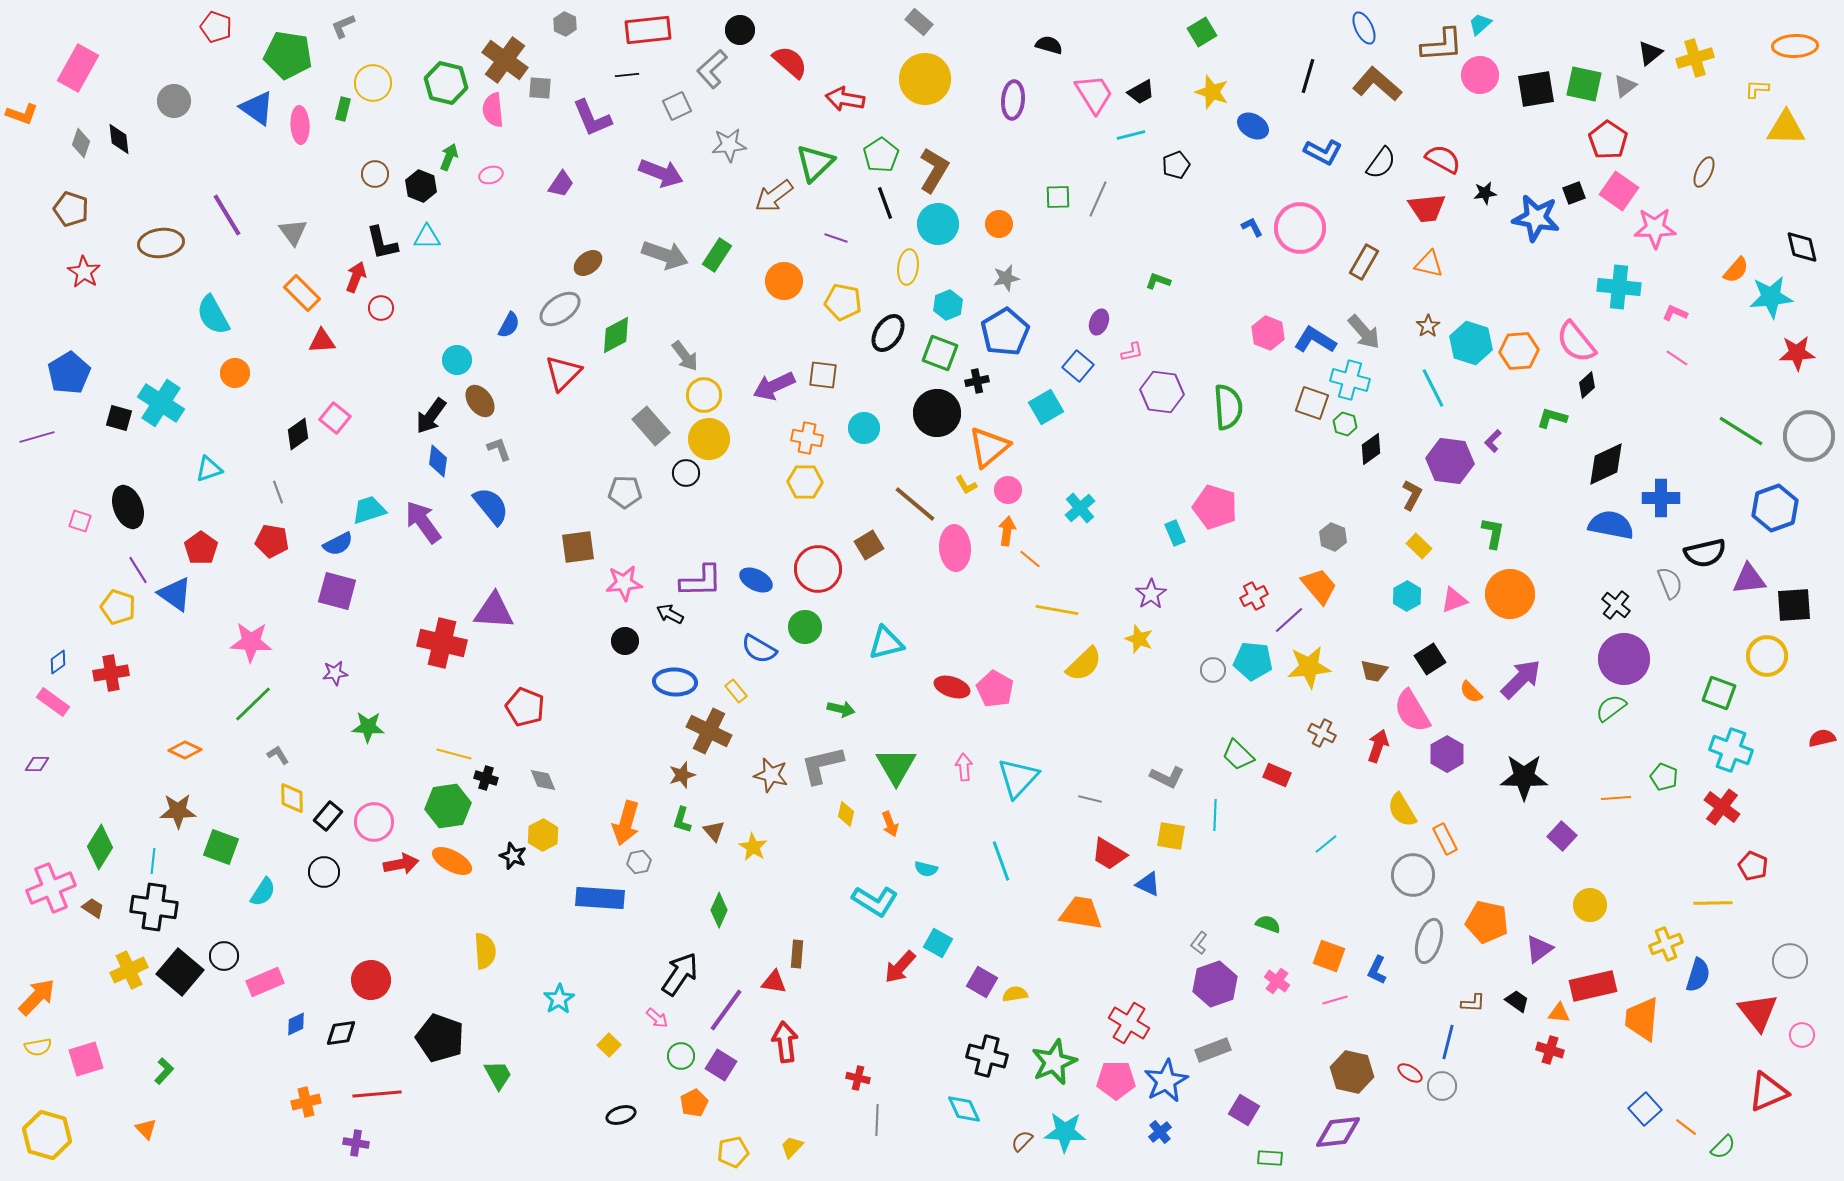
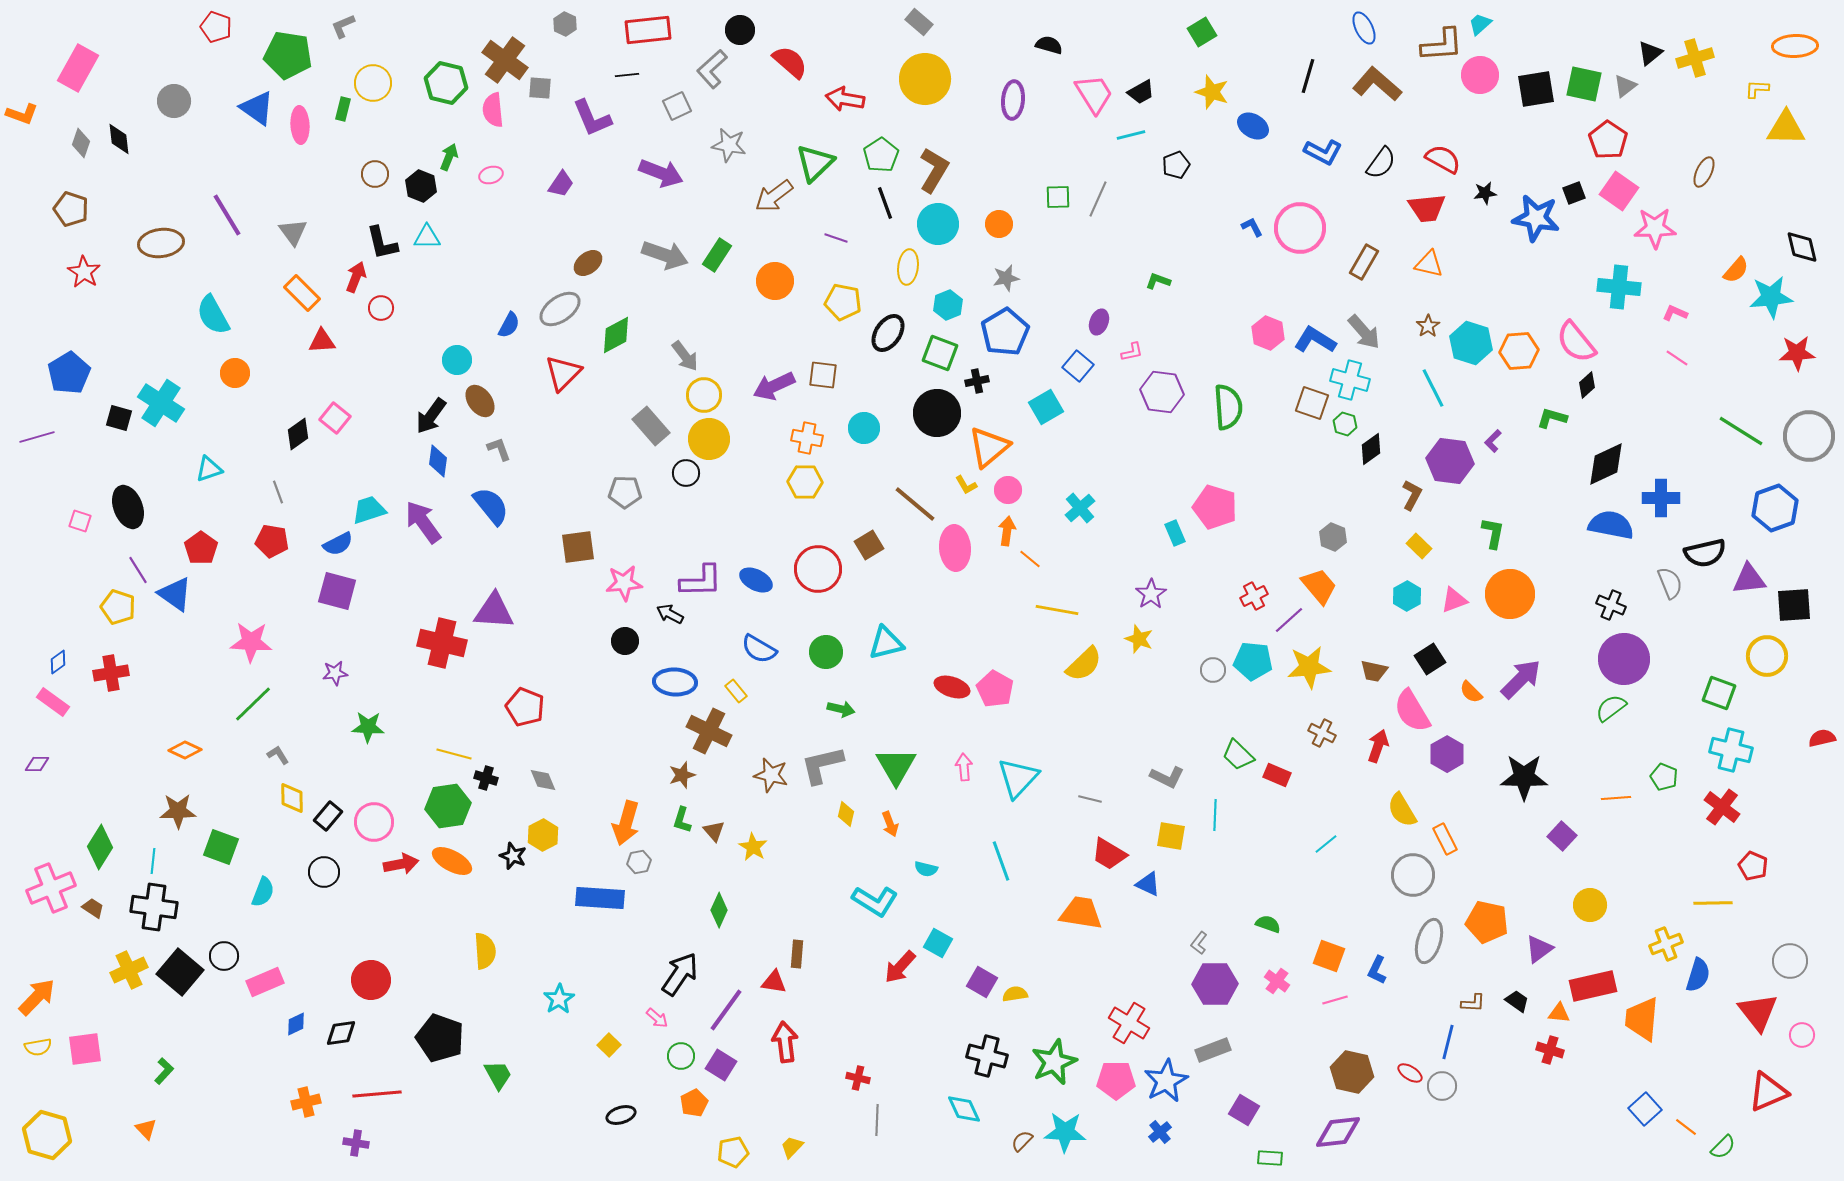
gray star at (729, 145): rotated 16 degrees clockwise
orange circle at (784, 281): moved 9 px left
black cross at (1616, 605): moved 5 px left; rotated 16 degrees counterclockwise
green circle at (805, 627): moved 21 px right, 25 px down
cyan cross at (1731, 750): rotated 6 degrees counterclockwise
cyan semicircle at (263, 892): rotated 12 degrees counterclockwise
purple hexagon at (1215, 984): rotated 18 degrees clockwise
pink square at (86, 1059): moved 1 px left, 10 px up; rotated 9 degrees clockwise
